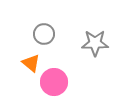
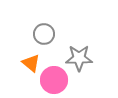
gray star: moved 16 px left, 15 px down
pink circle: moved 2 px up
